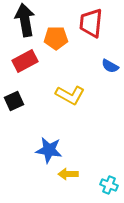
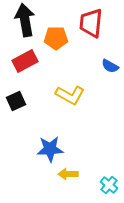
black square: moved 2 px right
blue star: moved 1 px right, 1 px up; rotated 12 degrees counterclockwise
cyan cross: rotated 18 degrees clockwise
